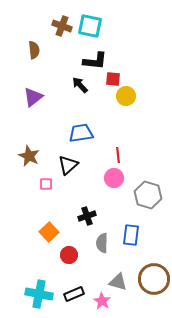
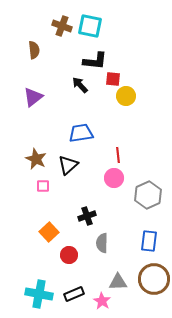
brown star: moved 7 px right, 3 px down
pink square: moved 3 px left, 2 px down
gray hexagon: rotated 20 degrees clockwise
blue rectangle: moved 18 px right, 6 px down
gray triangle: rotated 18 degrees counterclockwise
